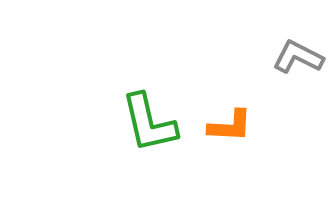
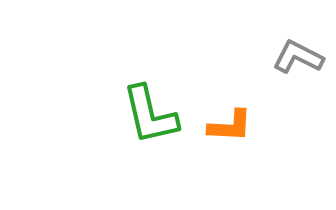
green L-shape: moved 1 px right, 8 px up
